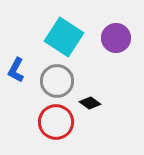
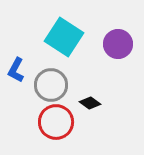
purple circle: moved 2 px right, 6 px down
gray circle: moved 6 px left, 4 px down
